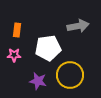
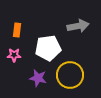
purple star: moved 3 px up
